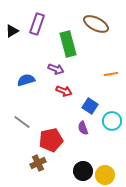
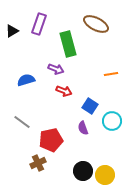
purple rectangle: moved 2 px right
